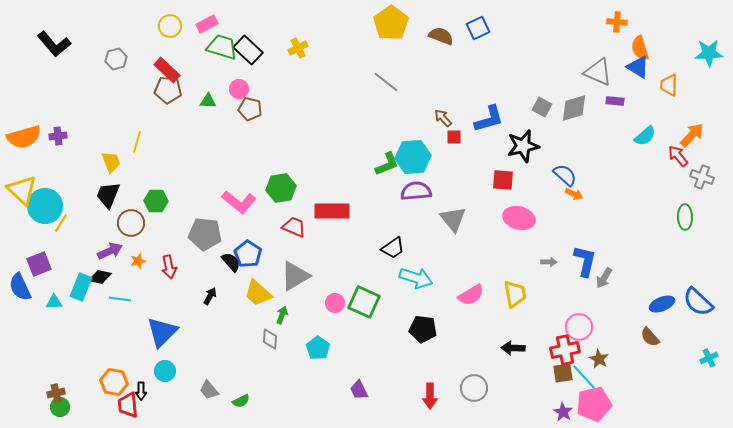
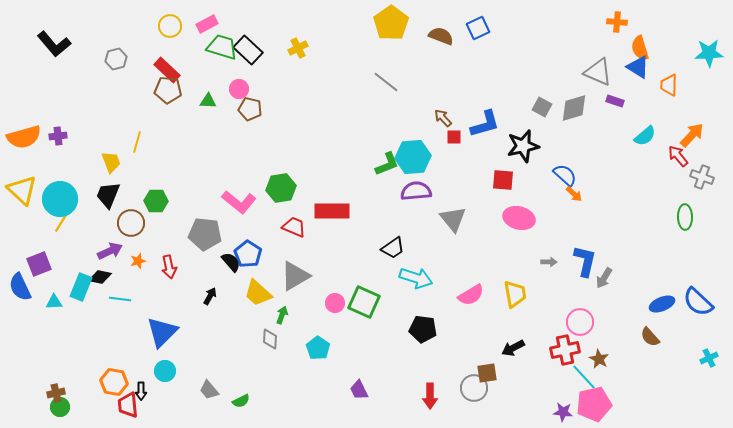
purple rectangle at (615, 101): rotated 12 degrees clockwise
blue L-shape at (489, 119): moved 4 px left, 5 px down
orange arrow at (574, 194): rotated 18 degrees clockwise
cyan circle at (45, 206): moved 15 px right, 7 px up
pink circle at (579, 327): moved 1 px right, 5 px up
black arrow at (513, 348): rotated 30 degrees counterclockwise
brown square at (563, 373): moved 76 px left
purple star at (563, 412): rotated 24 degrees counterclockwise
